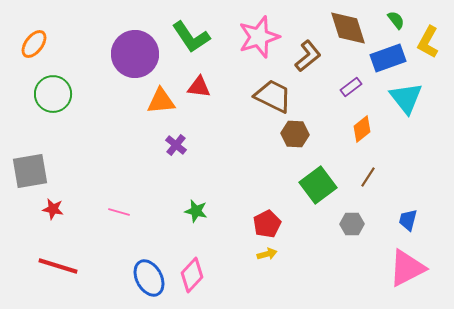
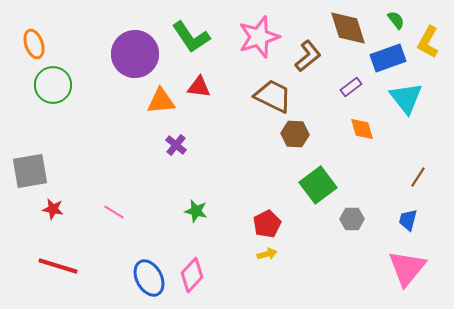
orange ellipse: rotated 56 degrees counterclockwise
green circle: moved 9 px up
orange diamond: rotated 68 degrees counterclockwise
brown line: moved 50 px right
pink line: moved 5 px left; rotated 15 degrees clockwise
gray hexagon: moved 5 px up
pink triangle: rotated 24 degrees counterclockwise
